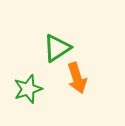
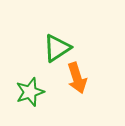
green star: moved 2 px right, 3 px down
